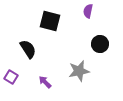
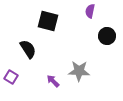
purple semicircle: moved 2 px right
black square: moved 2 px left
black circle: moved 7 px right, 8 px up
gray star: rotated 15 degrees clockwise
purple arrow: moved 8 px right, 1 px up
